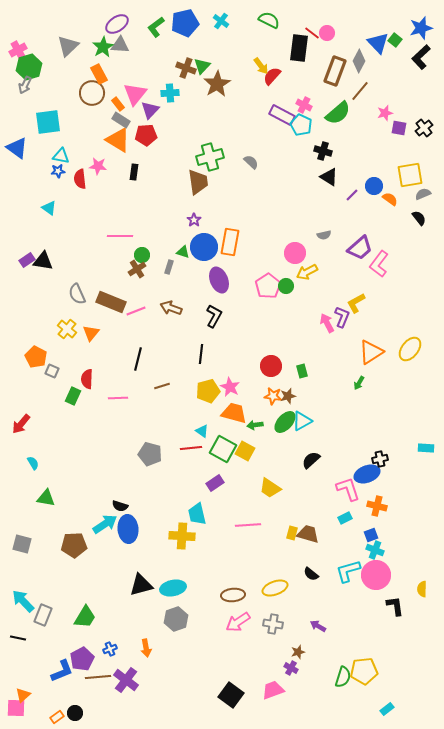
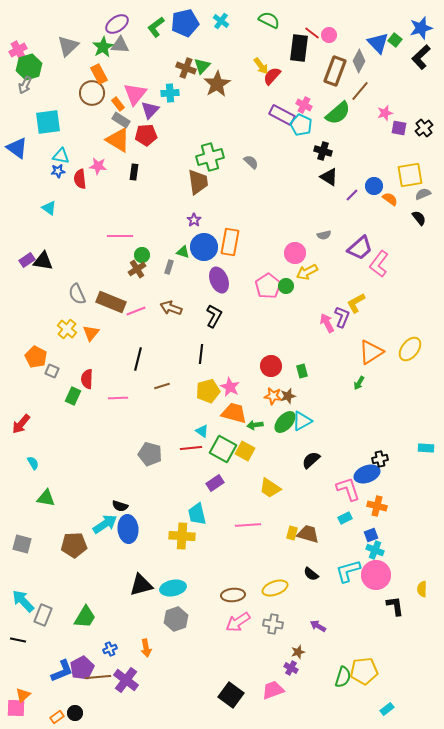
pink circle at (327, 33): moved 2 px right, 2 px down
black line at (18, 638): moved 2 px down
purple pentagon at (82, 659): moved 9 px down
